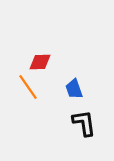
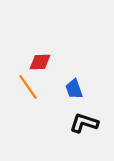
black L-shape: rotated 64 degrees counterclockwise
